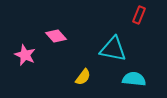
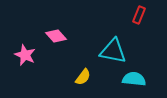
cyan triangle: moved 2 px down
